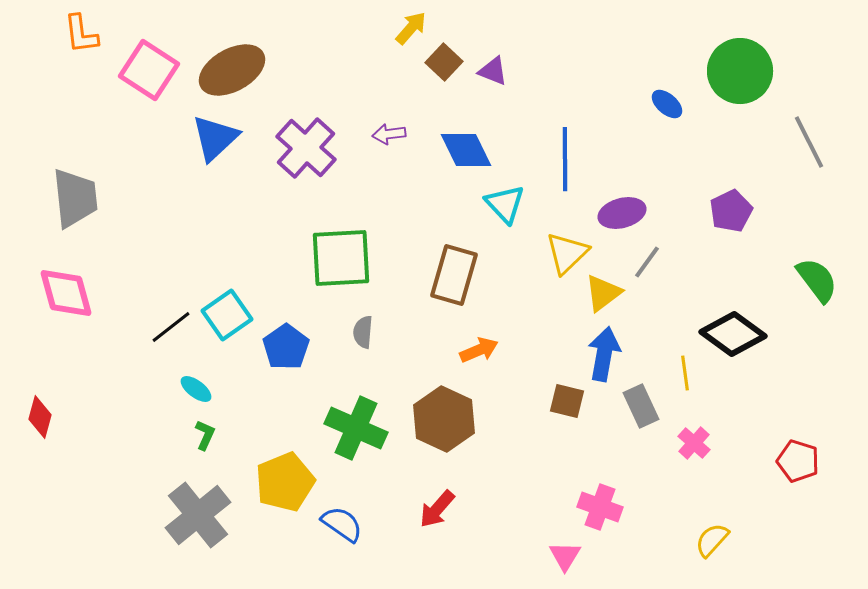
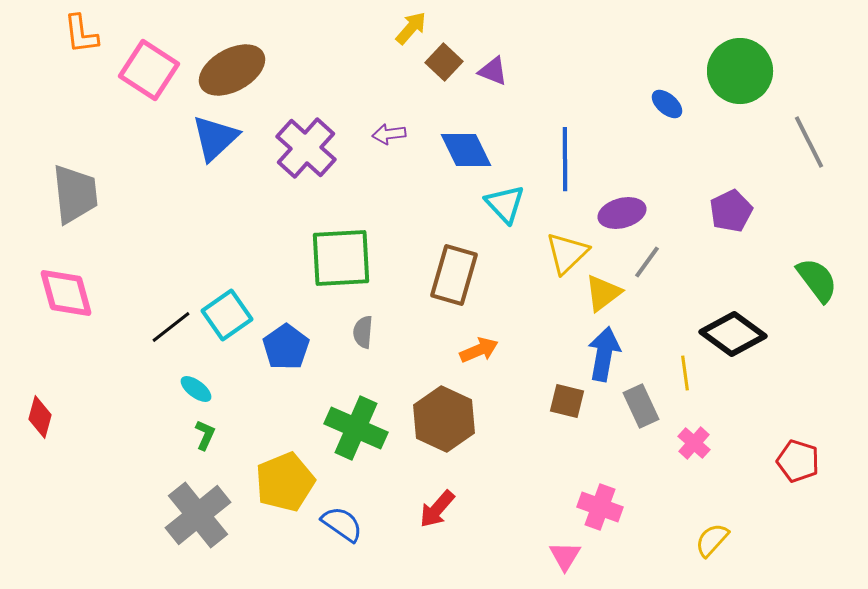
gray trapezoid at (75, 198): moved 4 px up
